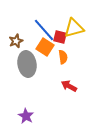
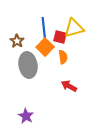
blue line: rotated 35 degrees clockwise
brown star: moved 1 px right; rotated 16 degrees counterclockwise
orange square: rotated 12 degrees clockwise
gray ellipse: moved 1 px right, 1 px down
